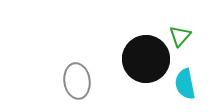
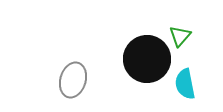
black circle: moved 1 px right
gray ellipse: moved 4 px left, 1 px up; rotated 24 degrees clockwise
